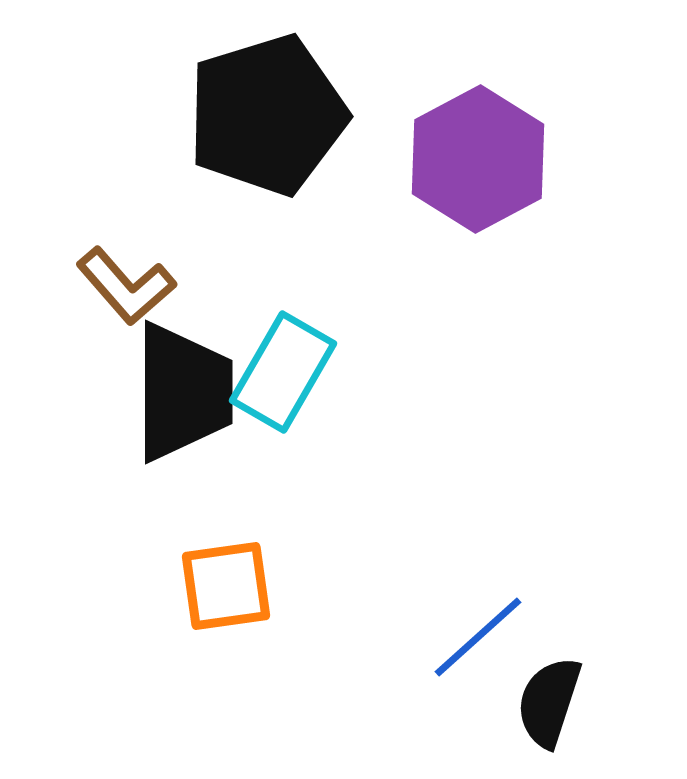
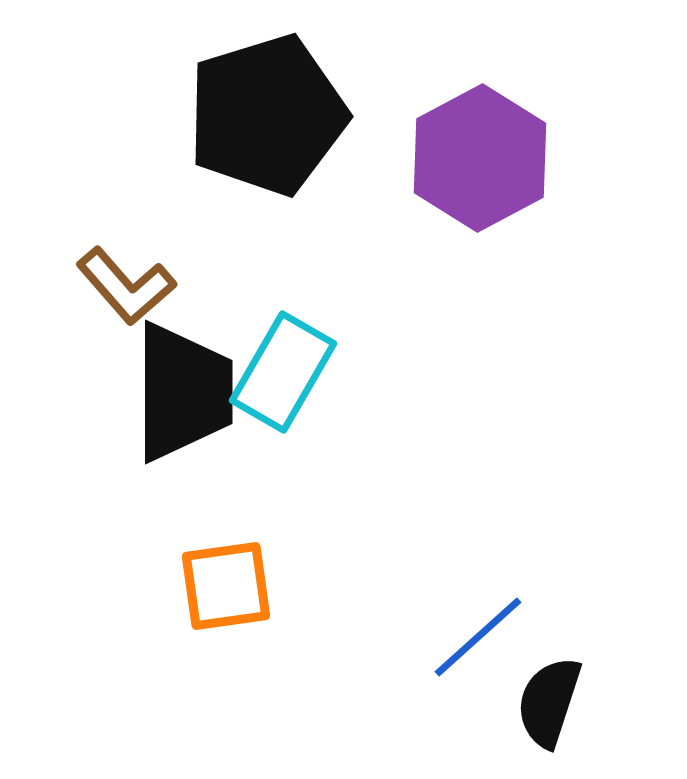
purple hexagon: moved 2 px right, 1 px up
